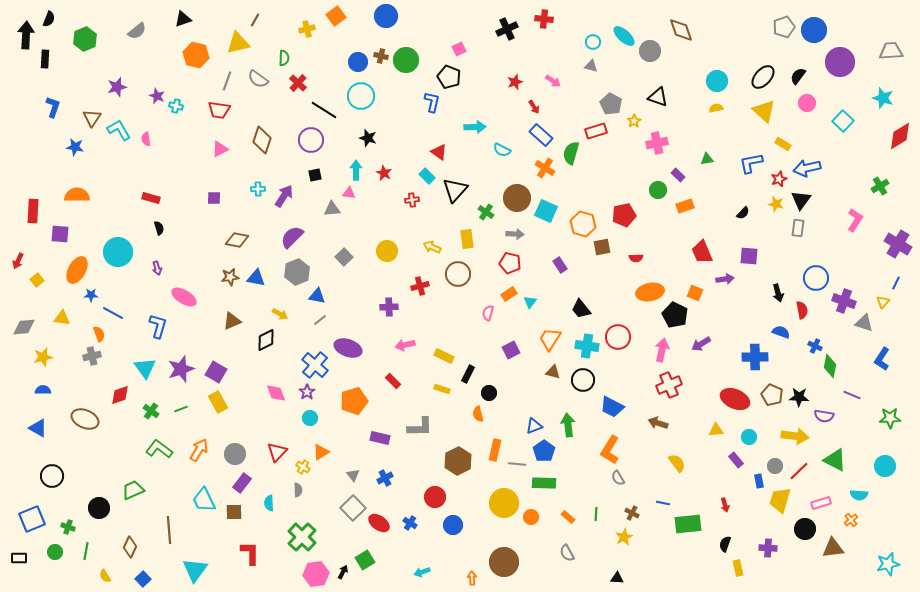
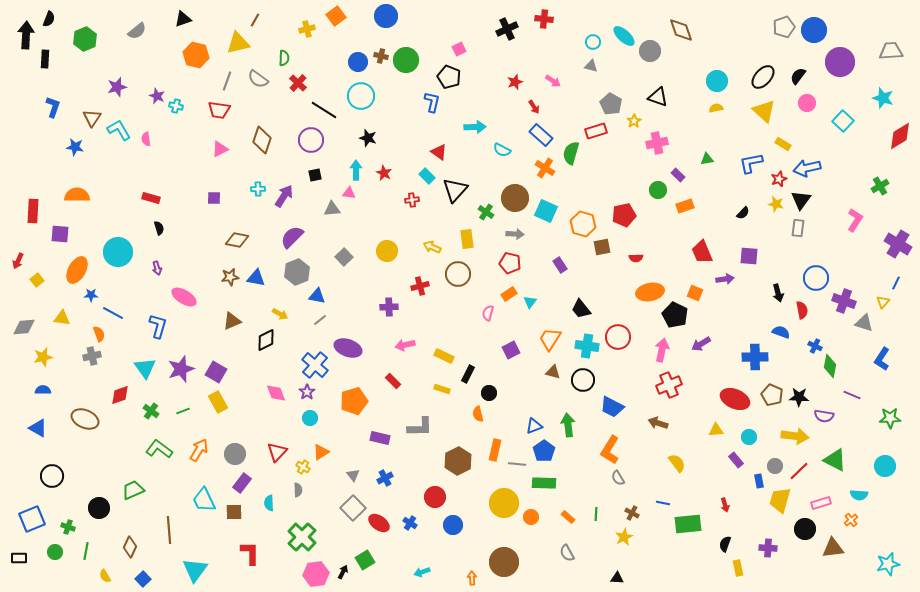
brown circle at (517, 198): moved 2 px left
green line at (181, 409): moved 2 px right, 2 px down
